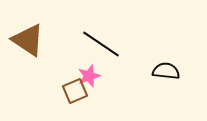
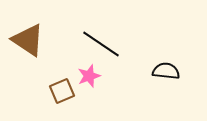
brown square: moved 13 px left
